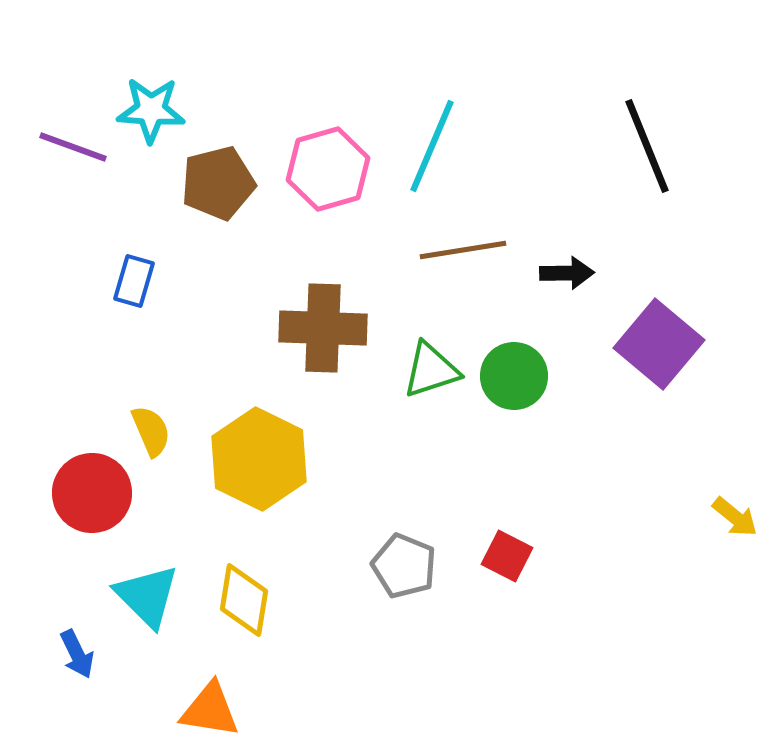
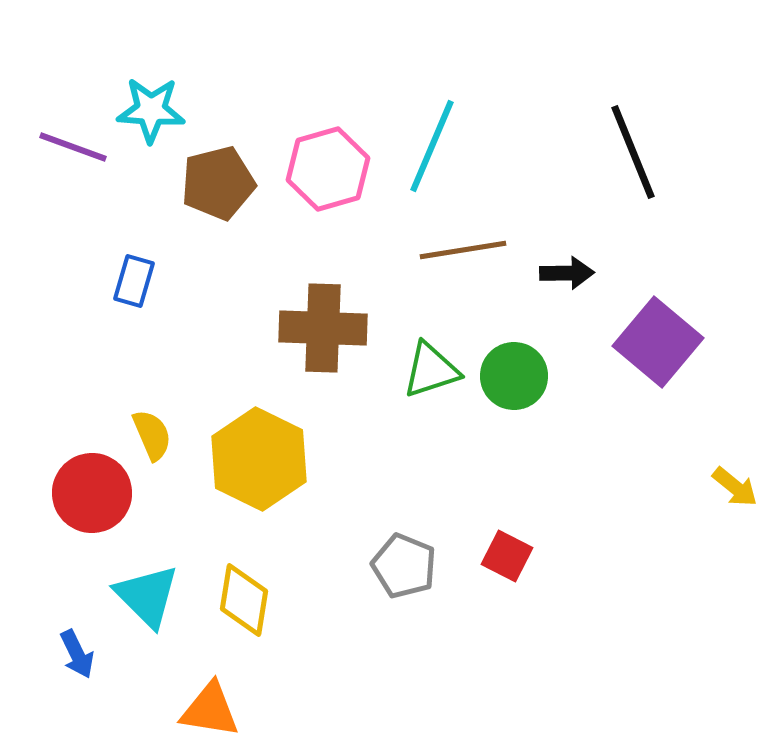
black line: moved 14 px left, 6 px down
purple square: moved 1 px left, 2 px up
yellow semicircle: moved 1 px right, 4 px down
yellow arrow: moved 30 px up
